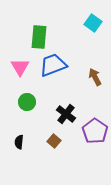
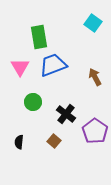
green rectangle: rotated 15 degrees counterclockwise
green circle: moved 6 px right
